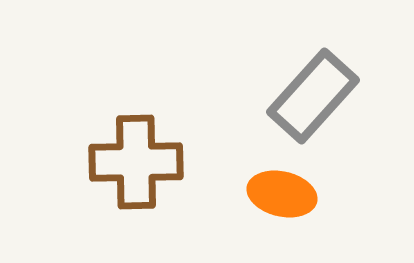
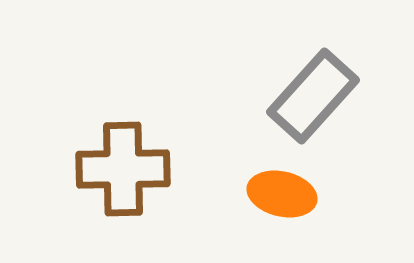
brown cross: moved 13 px left, 7 px down
